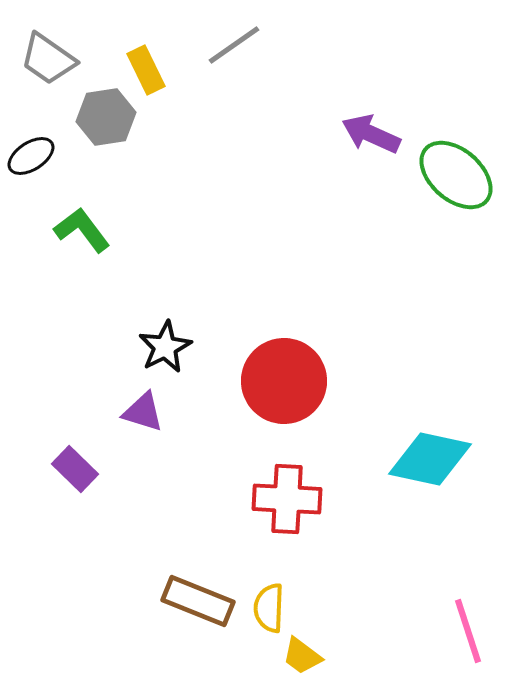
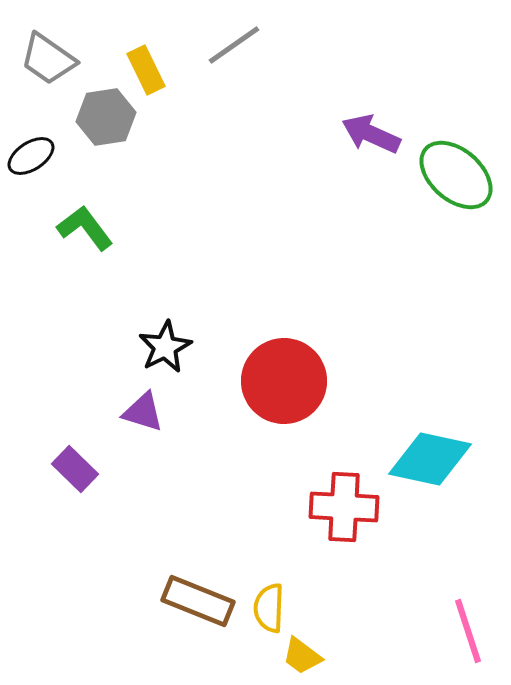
green L-shape: moved 3 px right, 2 px up
red cross: moved 57 px right, 8 px down
